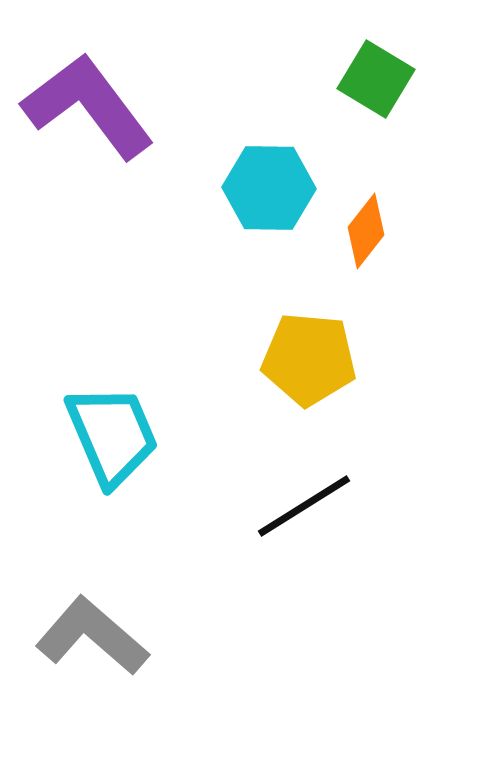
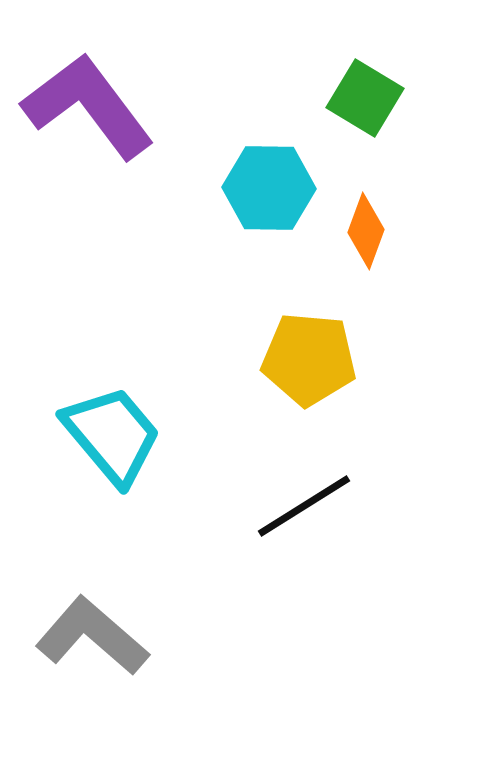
green square: moved 11 px left, 19 px down
orange diamond: rotated 18 degrees counterclockwise
cyan trapezoid: rotated 17 degrees counterclockwise
